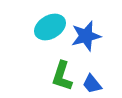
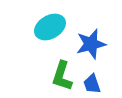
blue star: moved 5 px right, 8 px down
blue trapezoid: rotated 20 degrees clockwise
